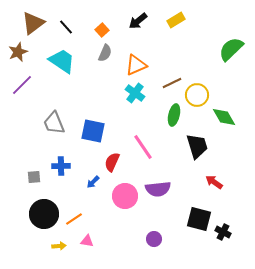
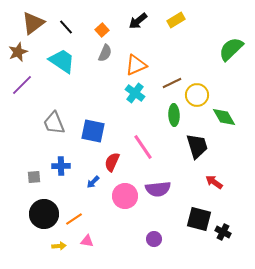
green ellipse: rotated 15 degrees counterclockwise
